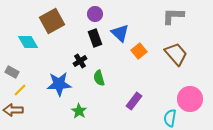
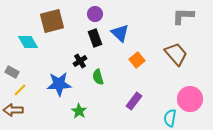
gray L-shape: moved 10 px right
brown square: rotated 15 degrees clockwise
orange square: moved 2 px left, 9 px down
green semicircle: moved 1 px left, 1 px up
